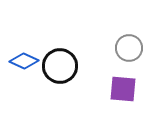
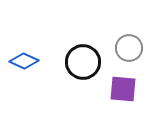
black circle: moved 23 px right, 4 px up
